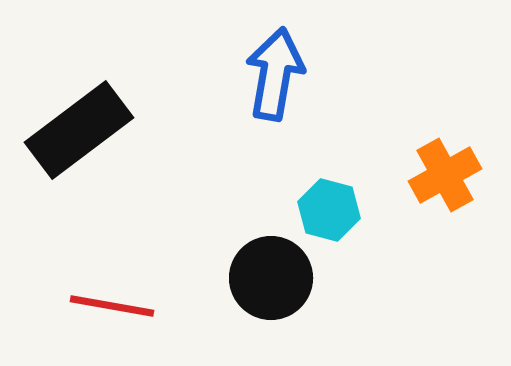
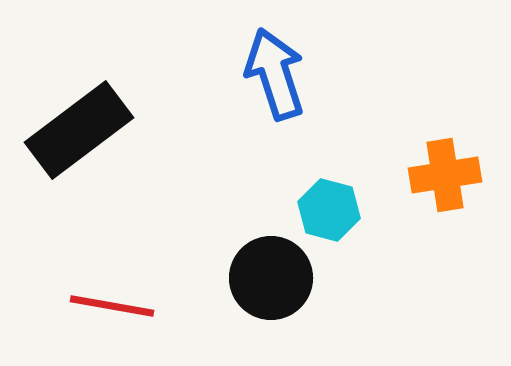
blue arrow: rotated 28 degrees counterclockwise
orange cross: rotated 20 degrees clockwise
